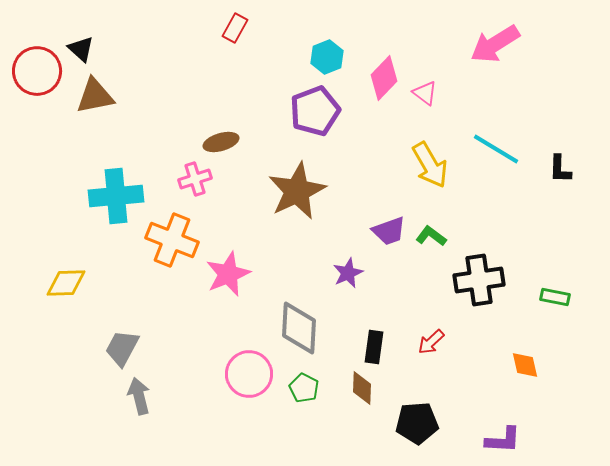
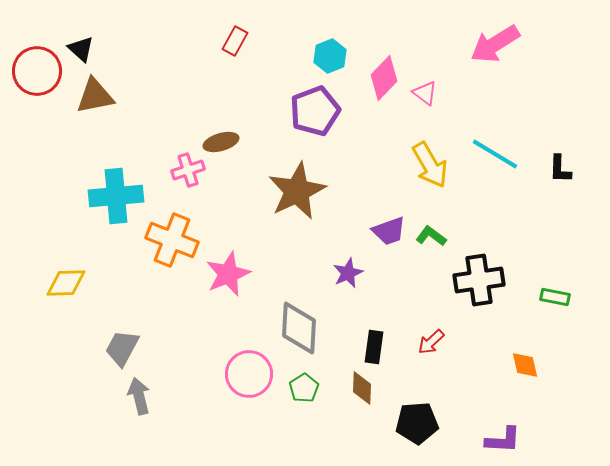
red rectangle: moved 13 px down
cyan hexagon: moved 3 px right, 1 px up
cyan line: moved 1 px left, 5 px down
pink cross: moved 7 px left, 9 px up
green pentagon: rotated 12 degrees clockwise
